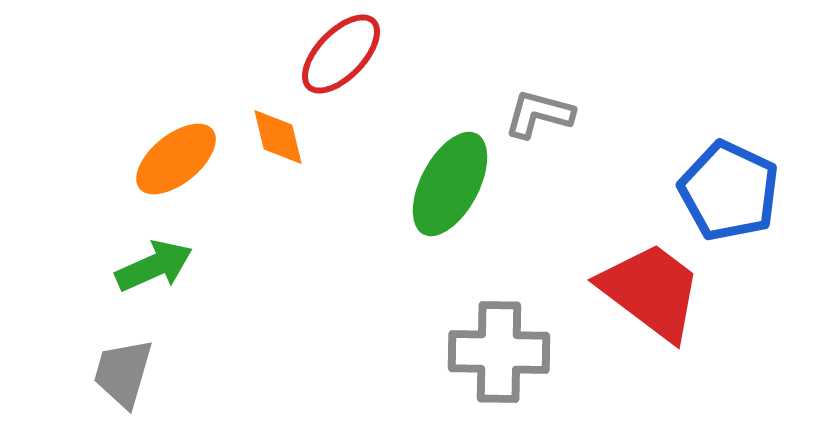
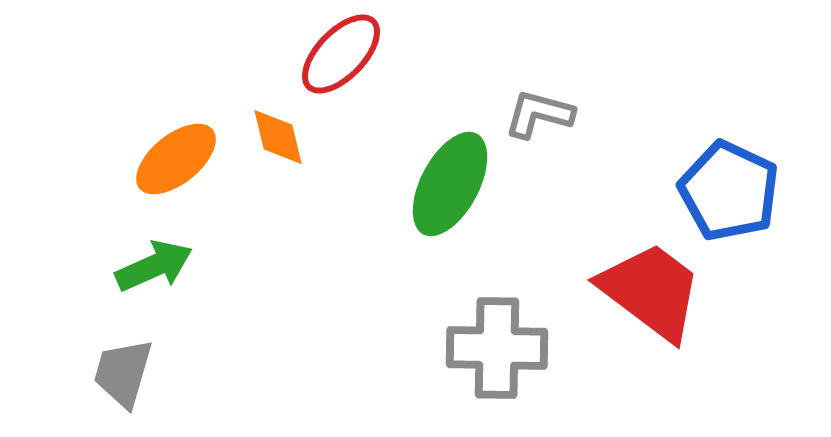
gray cross: moved 2 px left, 4 px up
